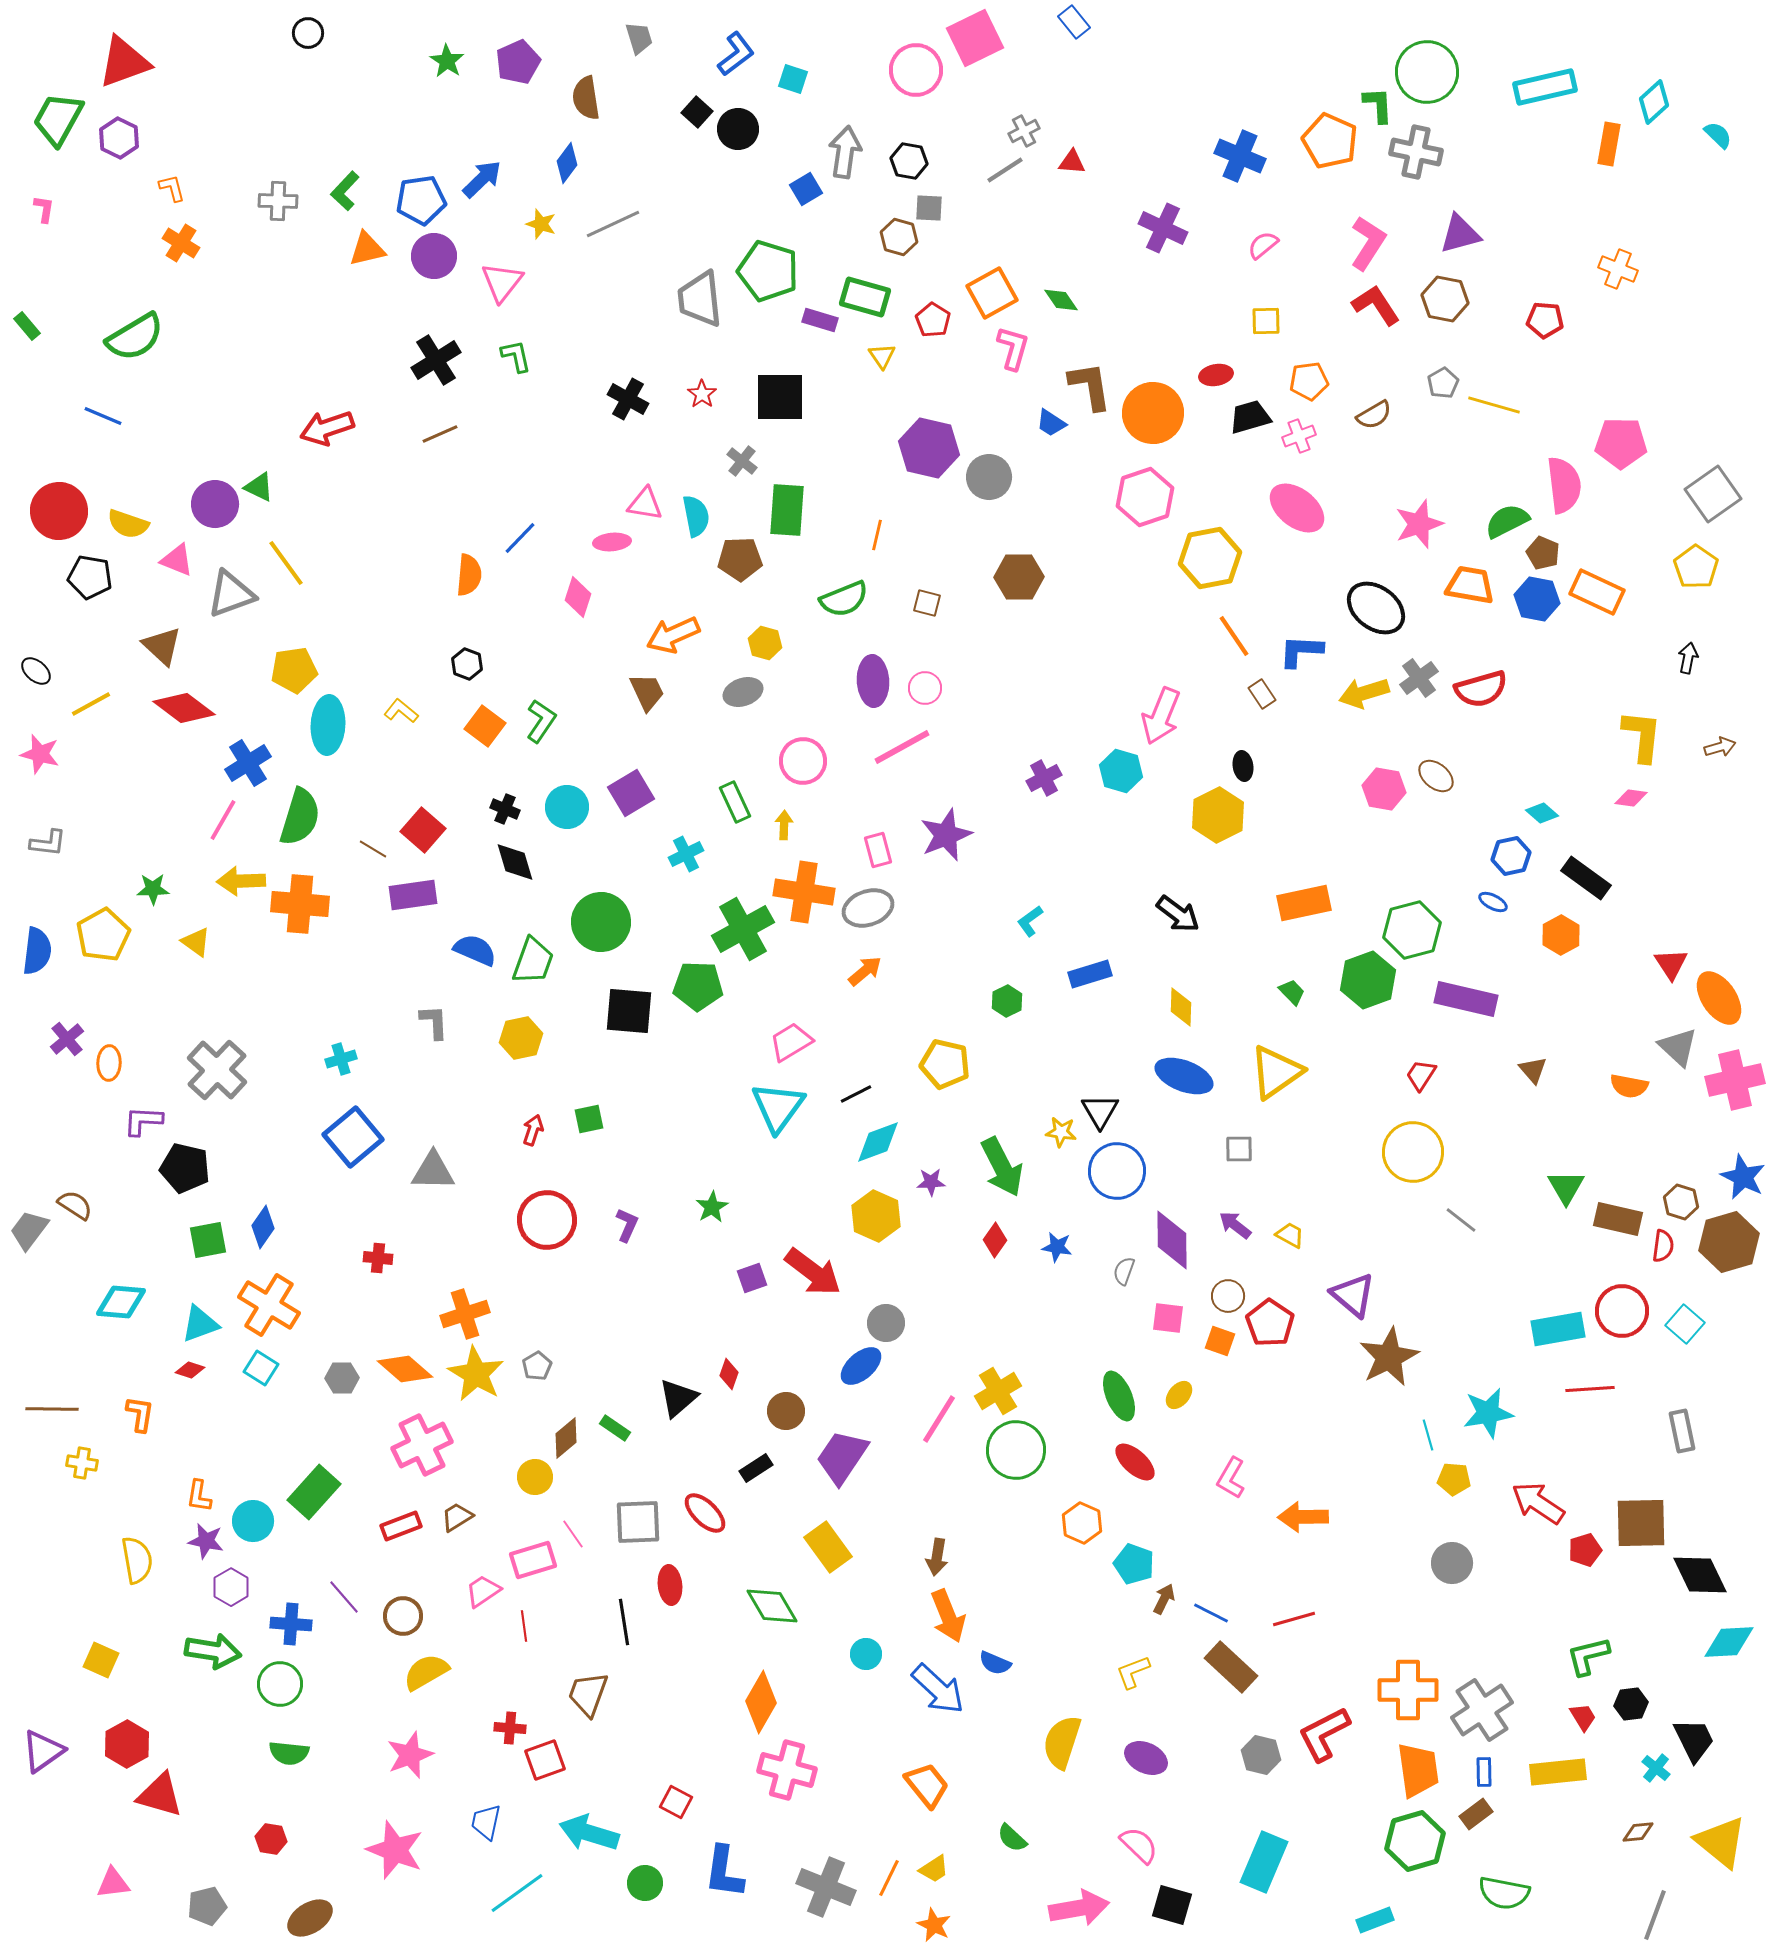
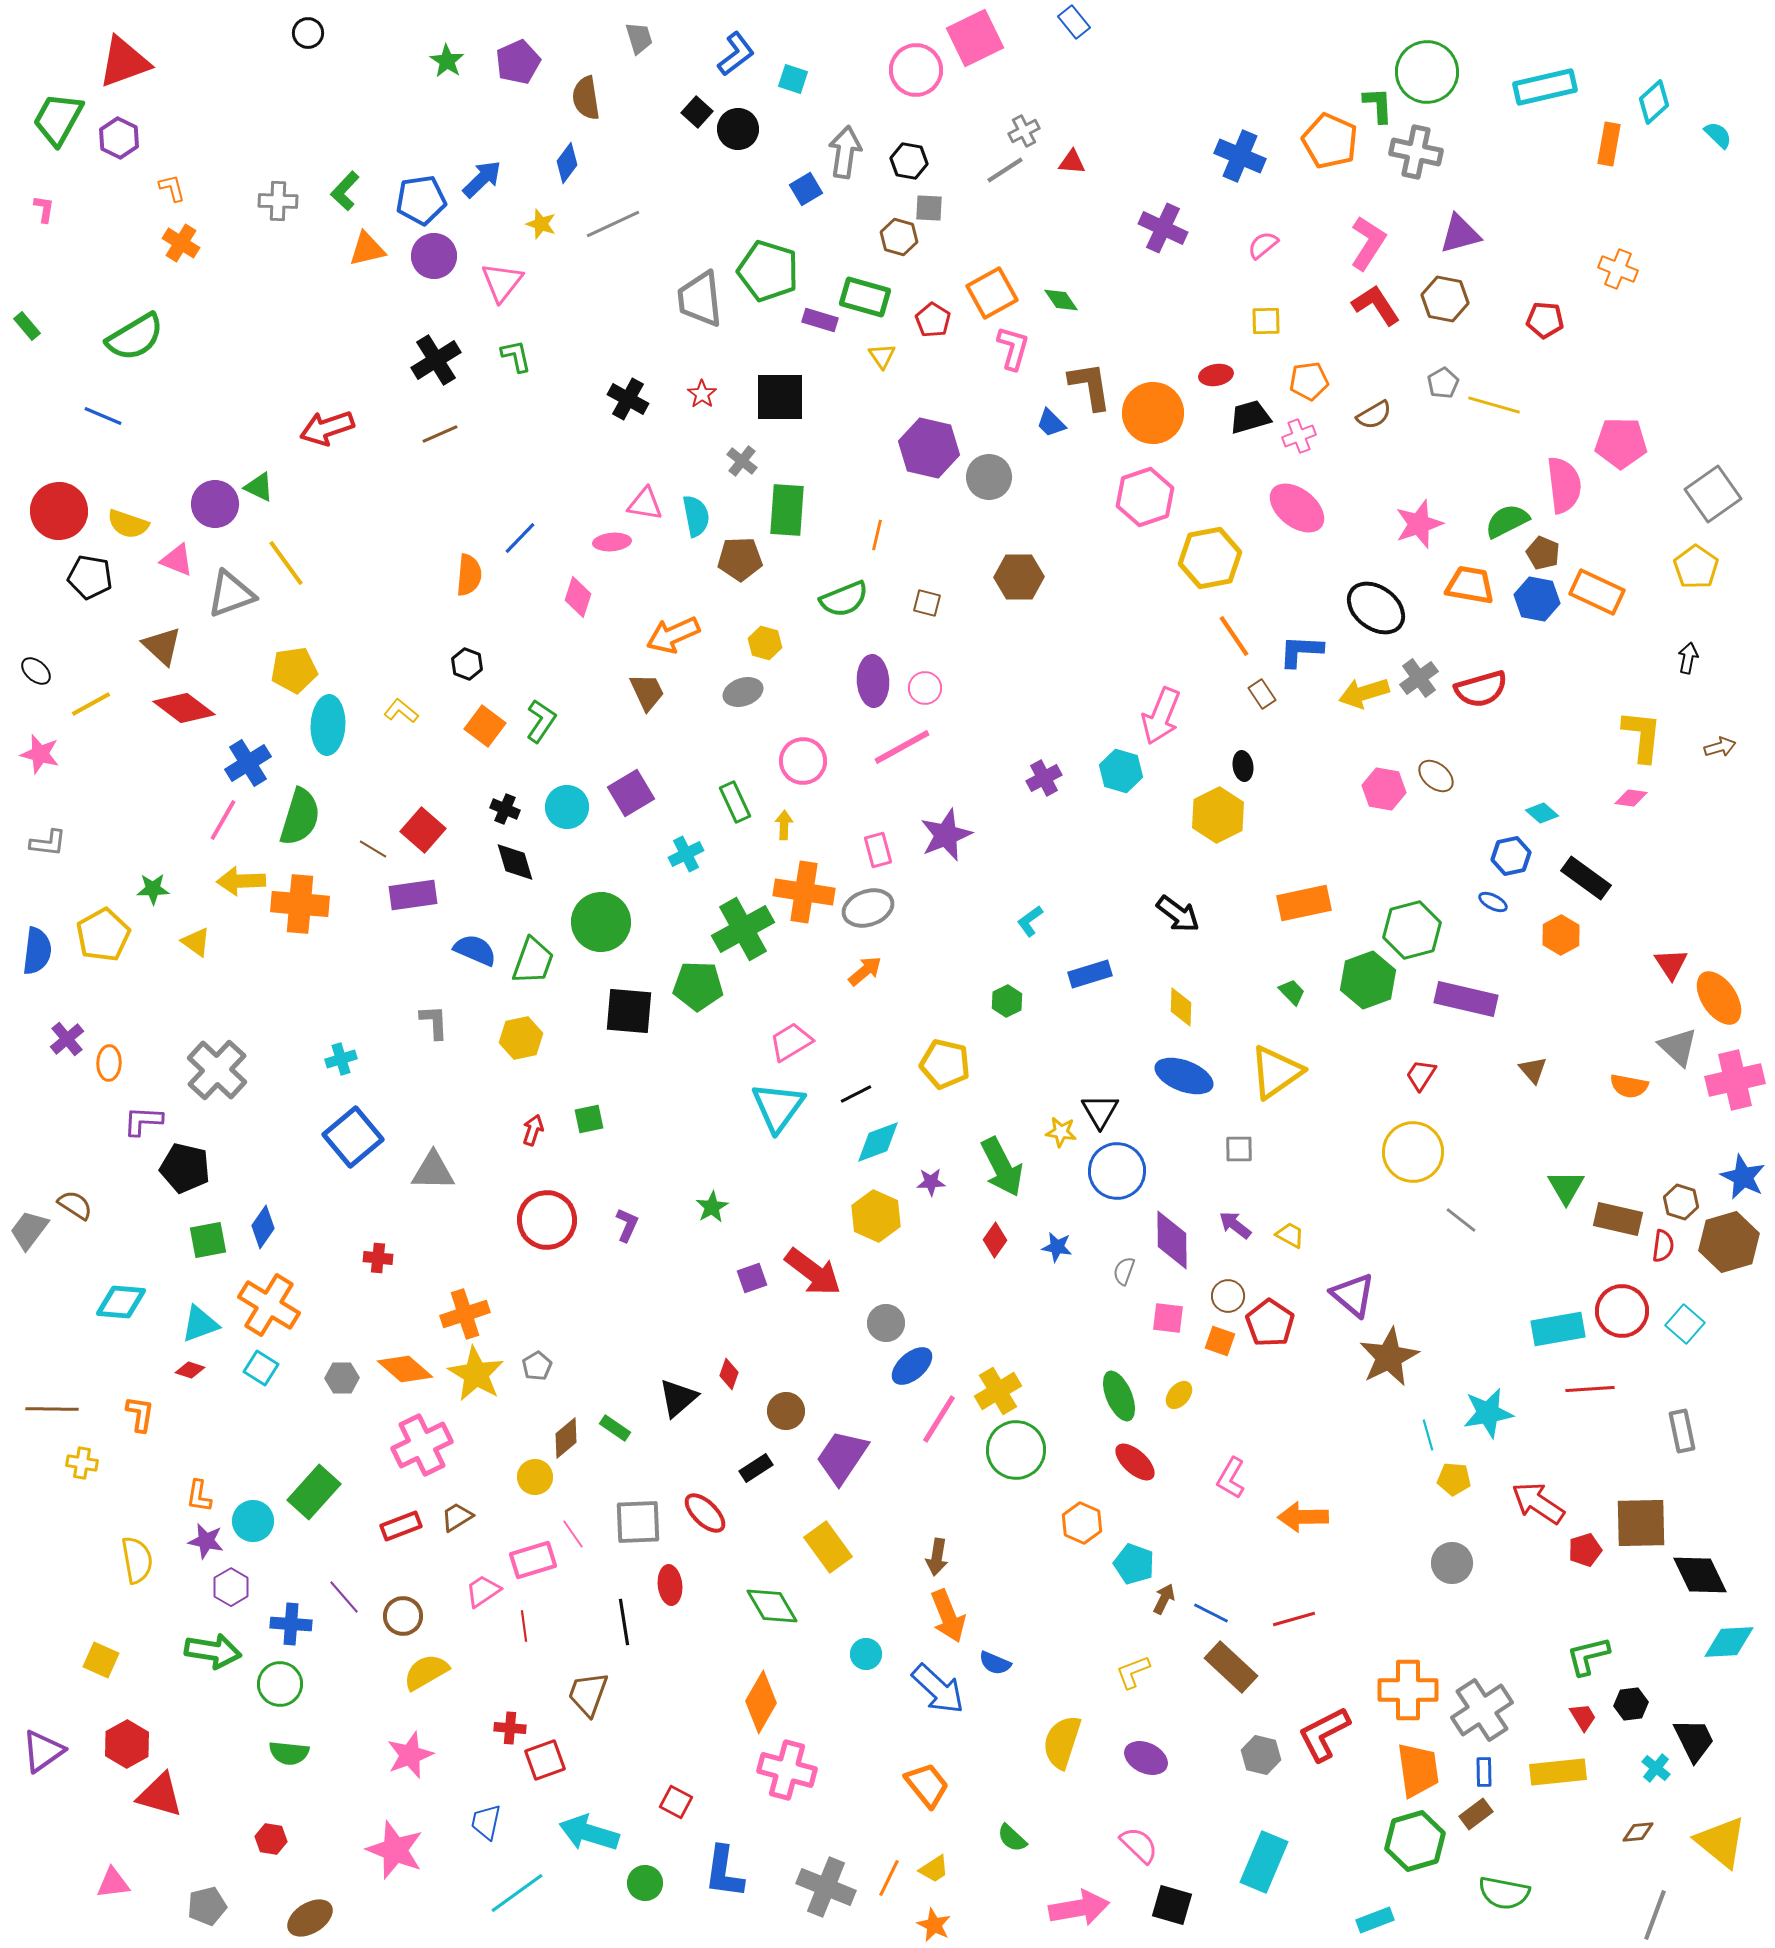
blue trapezoid at (1051, 423): rotated 12 degrees clockwise
blue ellipse at (861, 1366): moved 51 px right
